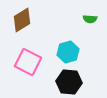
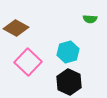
brown diamond: moved 6 px left, 8 px down; rotated 60 degrees clockwise
pink square: rotated 16 degrees clockwise
black hexagon: rotated 20 degrees clockwise
